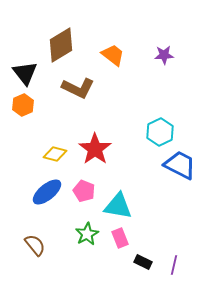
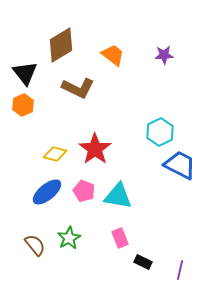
cyan triangle: moved 10 px up
green star: moved 18 px left, 4 px down
purple line: moved 6 px right, 5 px down
